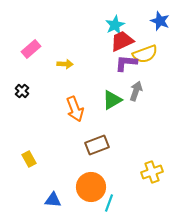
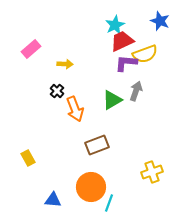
black cross: moved 35 px right
yellow rectangle: moved 1 px left, 1 px up
